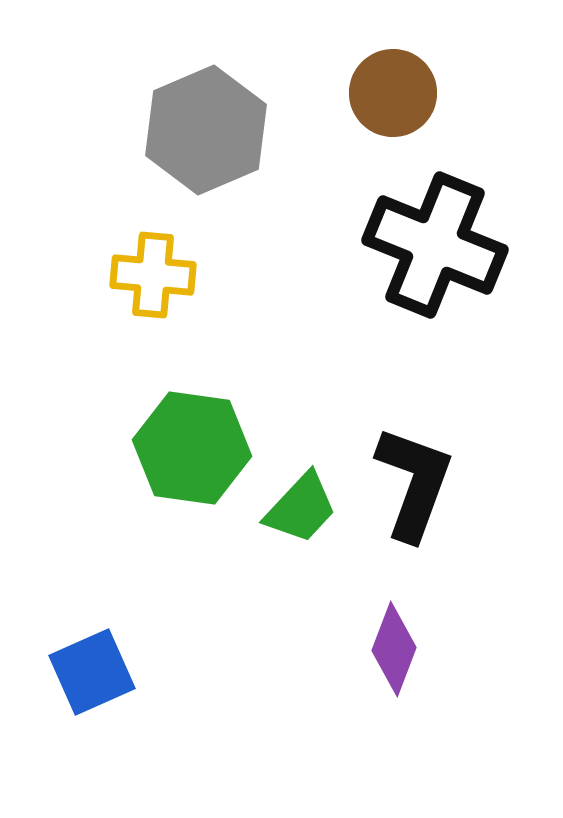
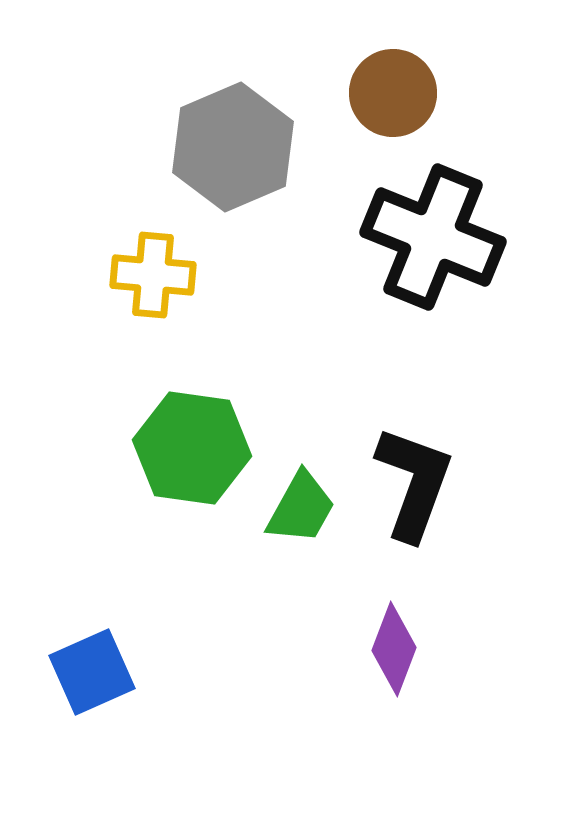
gray hexagon: moved 27 px right, 17 px down
black cross: moved 2 px left, 8 px up
green trapezoid: rotated 14 degrees counterclockwise
